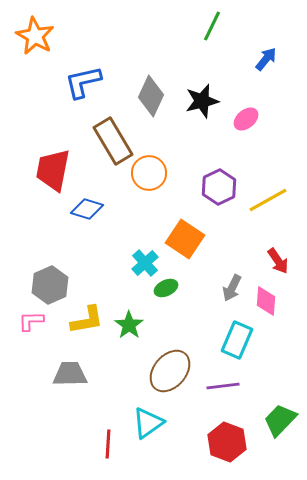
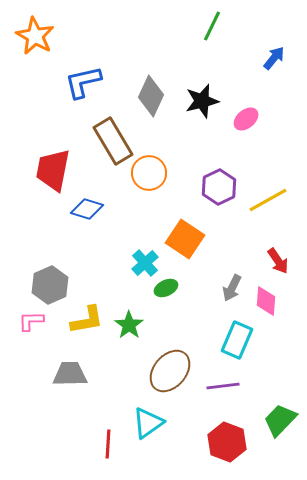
blue arrow: moved 8 px right, 1 px up
